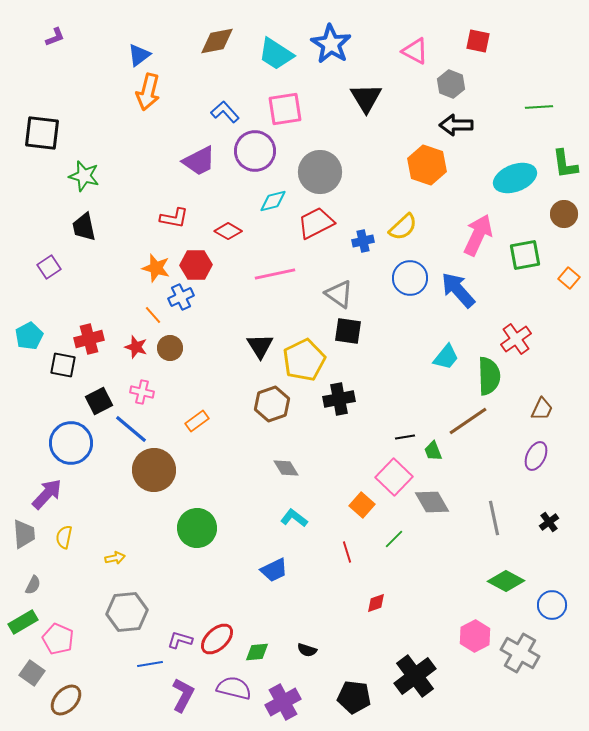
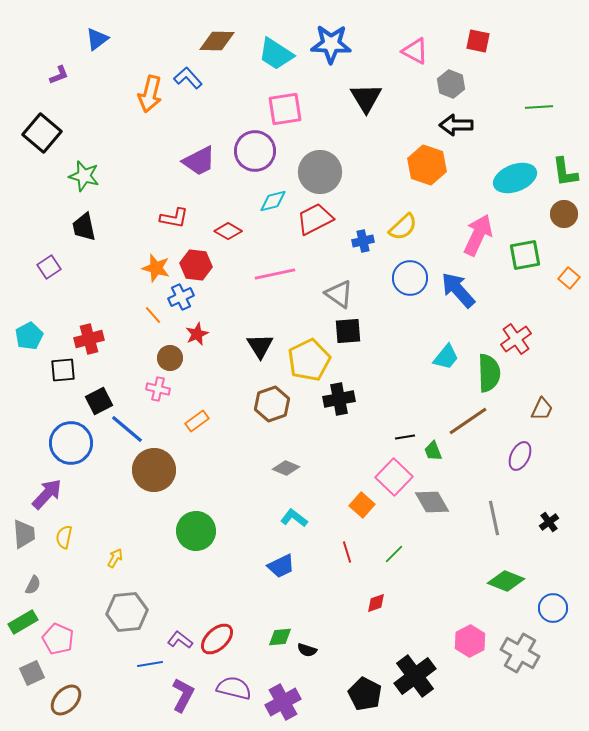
purple L-shape at (55, 37): moved 4 px right, 38 px down
brown diamond at (217, 41): rotated 12 degrees clockwise
blue star at (331, 44): rotated 30 degrees counterclockwise
blue triangle at (139, 55): moved 42 px left, 16 px up
orange arrow at (148, 92): moved 2 px right, 2 px down
blue L-shape at (225, 112): moved 37 px left, 34 px up
black square at (42, 133): rotated 33 degrees clockwise
green L-shape at (565, 164): moved 8 px down
red trapezoid at (316, 223): moved 1 px left, 4 px up
red hexagon at (196, 265): rotated 8 degrees clockwise
black square at (348, 331): rotated 12 degrees counterclockwise
red star at (136, 347): moved 61 px right, 13 px up; rotated 30 degrees clockwise
brown circle at (170, 348): moved 10 px down
yellow pentagon at (304, 360): moved 5 px right
black square at (63, 365): moved 5 px down; rotated 16 degrees counterclockwise
green semicircle at (489, 376): moved 3 px up
pink cross at (142, 392): moved 16 px right, 3 px up
blue line at (131, 429): moved 4 px left
purple ellipse at (536, 456): moved 16 px left
gray diamond at (286, 468): rotated 36 degrees counterclockwise
green circle at (197, 528): moved 1 px left, 3 px down
green line at (394, 539): moved 15 px down
yellow arrow at (115, 558): rotated 48 degrees counterclockwise
blue trapezoid at (274, 570): moved 7 px right, 4 px up
green diamond at (506, 581): rotated 6 degrees counterclockwise
blue circle at (552, 605): moved 1 px right, 3 px down
pink hexagon at (475, 636): moved 5 px left, 5 px down
purple L-shape at (180, 640): rotated 20 degrees clockwise
green diamond at (257, 652): moved 23 px right, 15 px up
gray square at (32, 673): rotated 30 degrees clockwise
black pentagon at (354, 697): moved 11 px right, 3 px up; rotated 20 degrees clockwise
